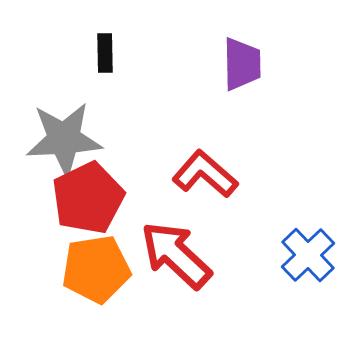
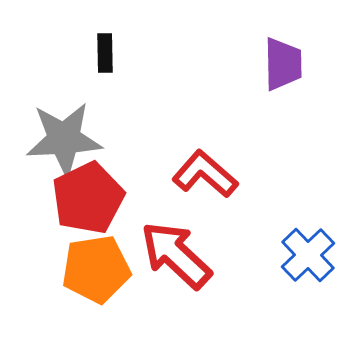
purple trapezoid: moved 41 px right
